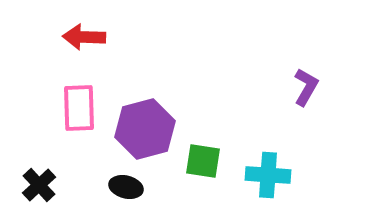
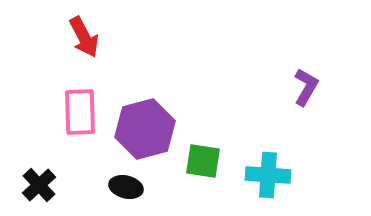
red arrow: rotated 120 degrees counterclockwise
pink rectangle: moved 1 px right, 4 px down
